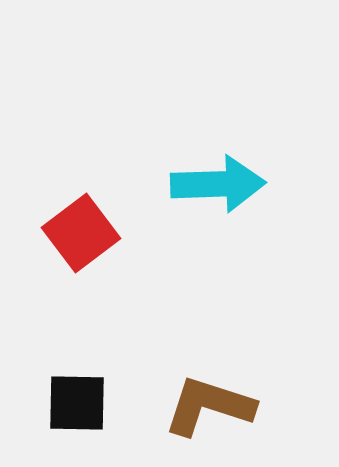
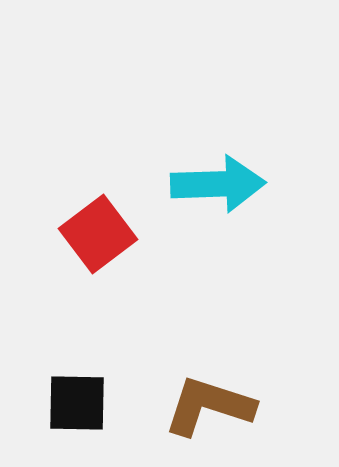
red square: moved 17 px right, 1 px down
